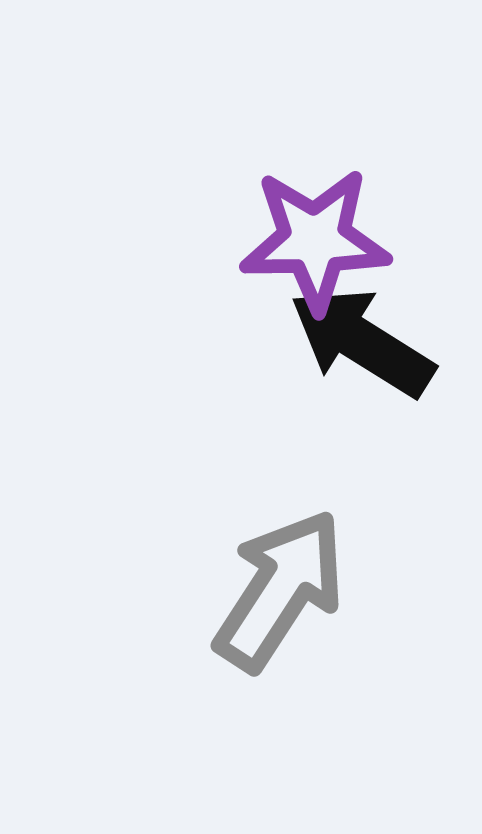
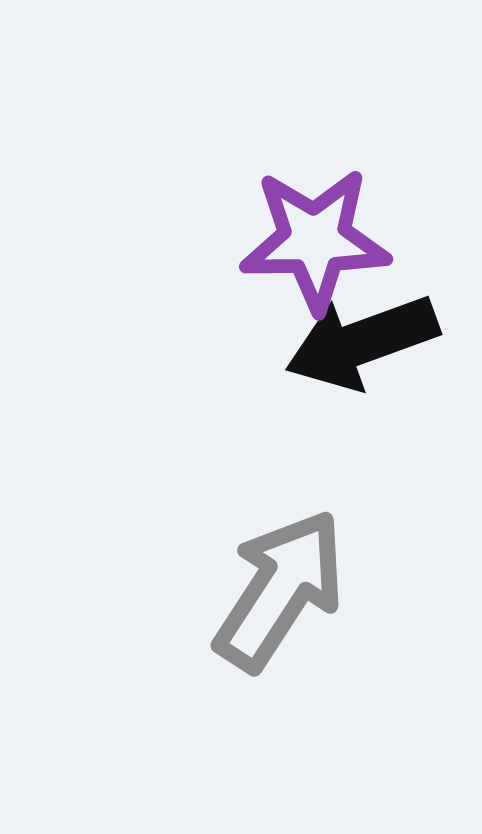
black arrow: rotated 52 degrees counterclockwise
